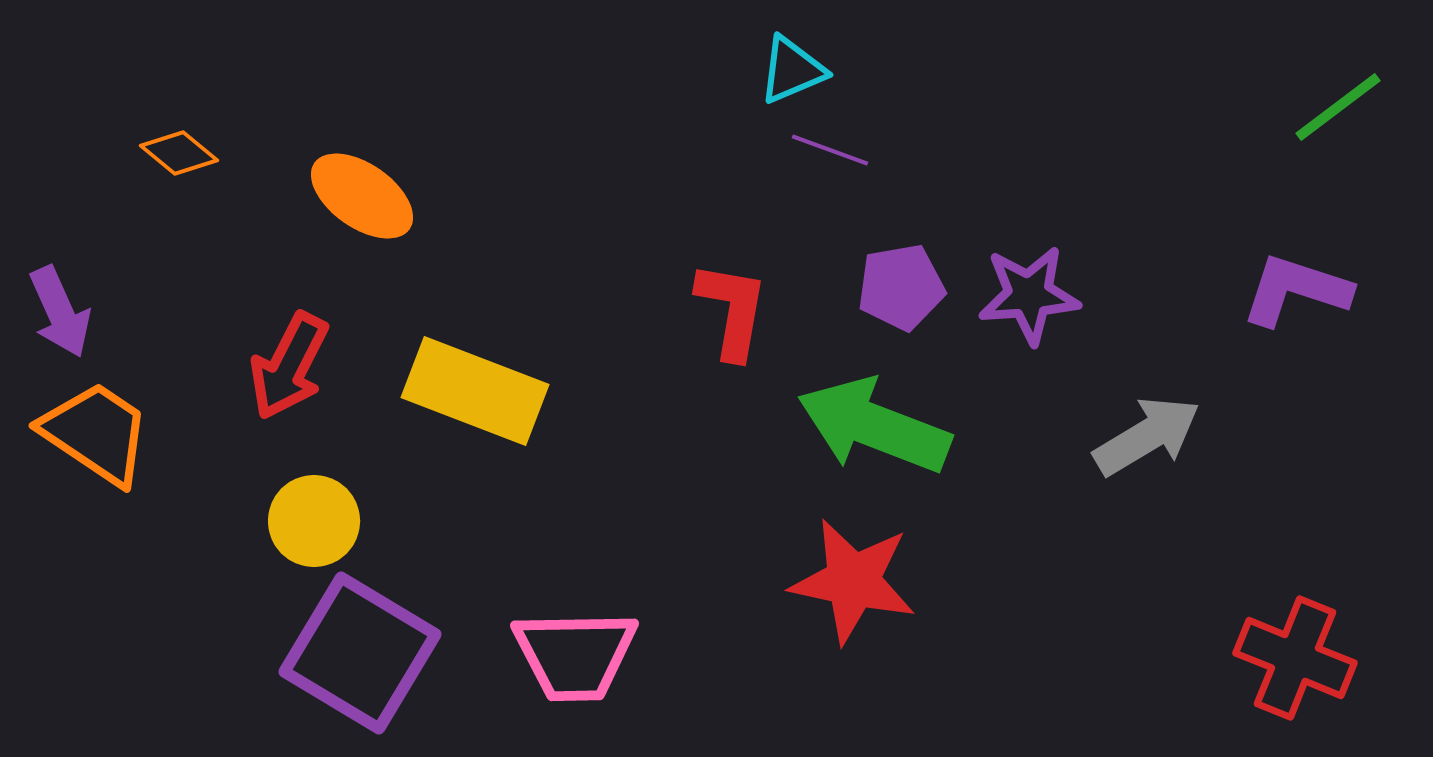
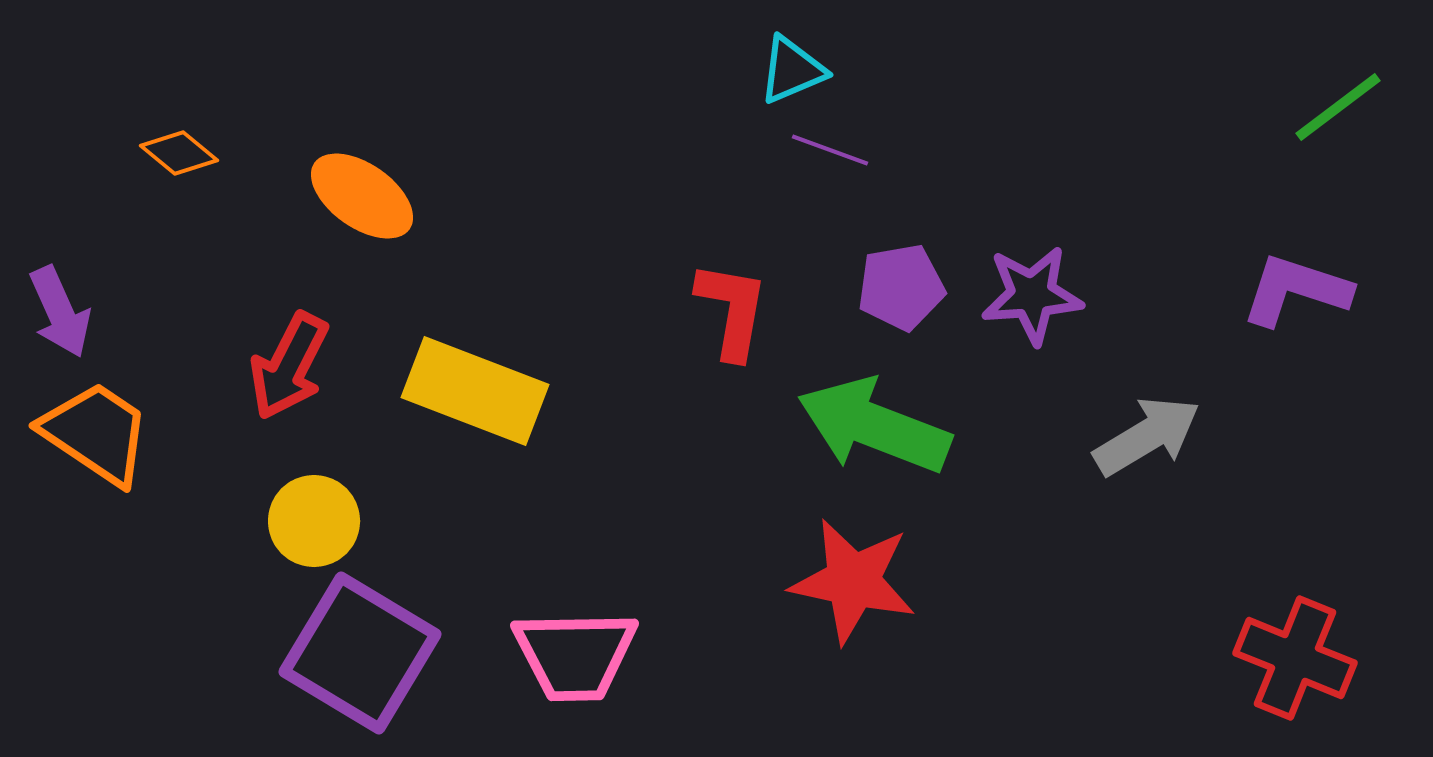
purple star: moved 3 px right
